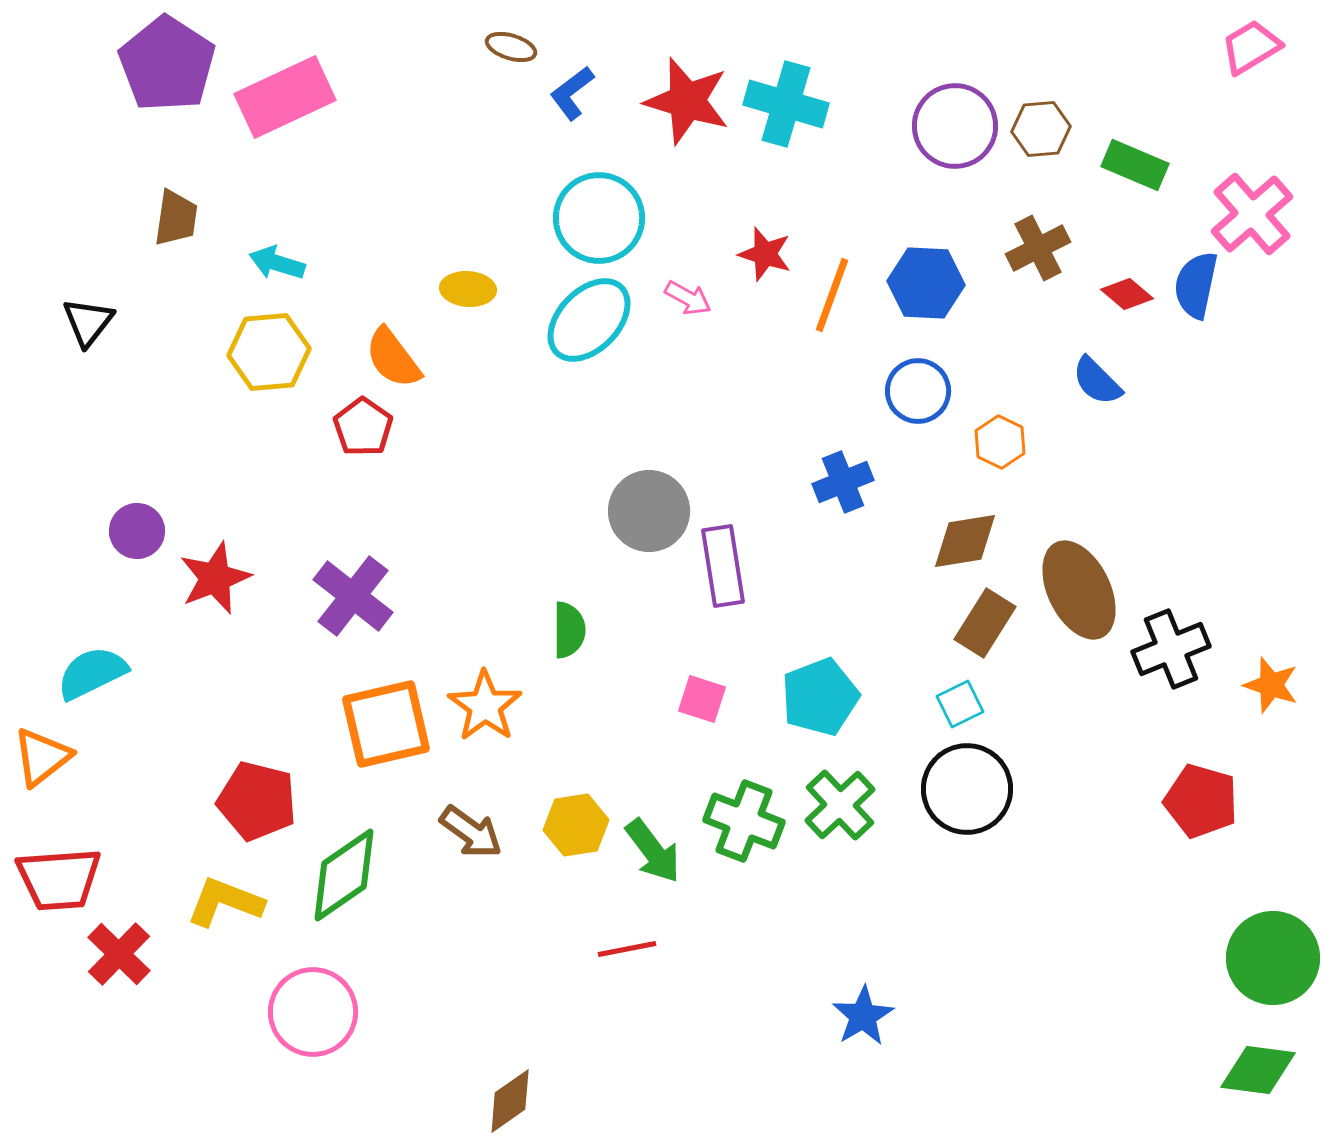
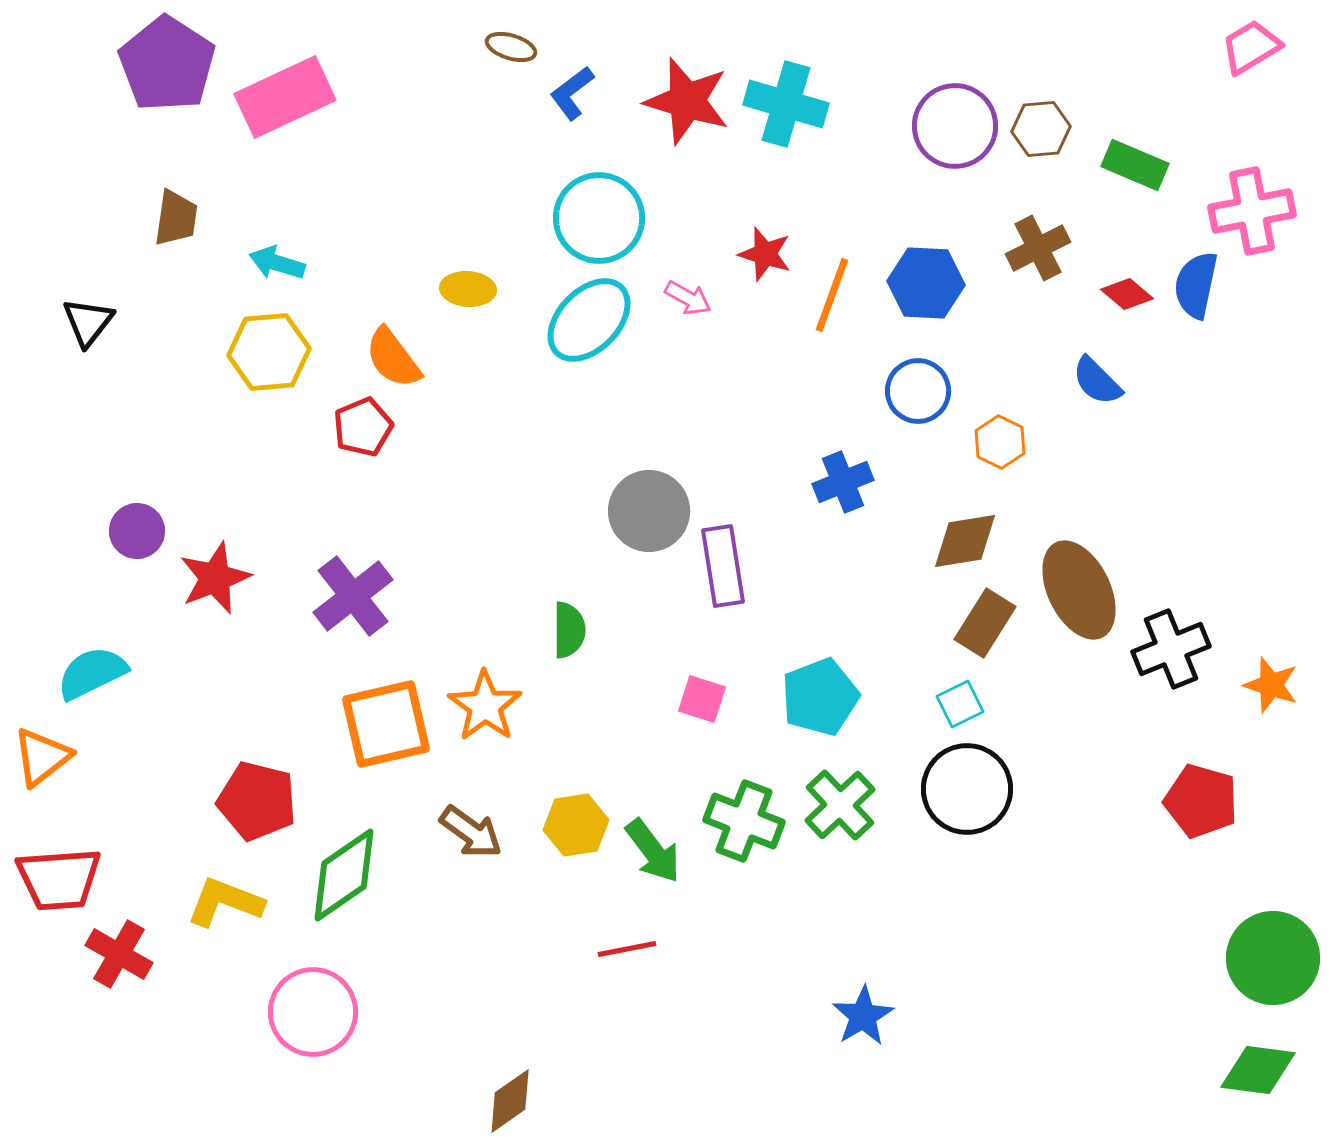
pink cross at (1252, 214): moved 3 px up; rotated 30 degrees clockwise
red pentagon at (363, 427): rotated 14 degrees clockwise
purple cross at (353, 596): rotated 14 degrees clockwise
red cross at (119, 954): rotated 14 degrees counterclockwise
